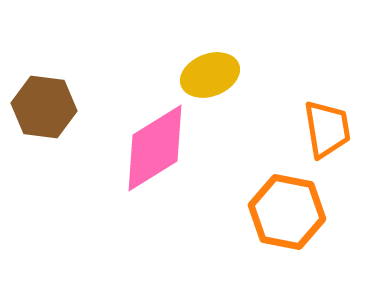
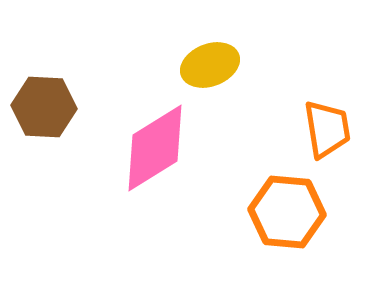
yellow ellipse: moved 10 px up
brown hexagon: rotated 4 degrees counterclockwise
orange hexagon: rotated 6 degrees counterclockwise
